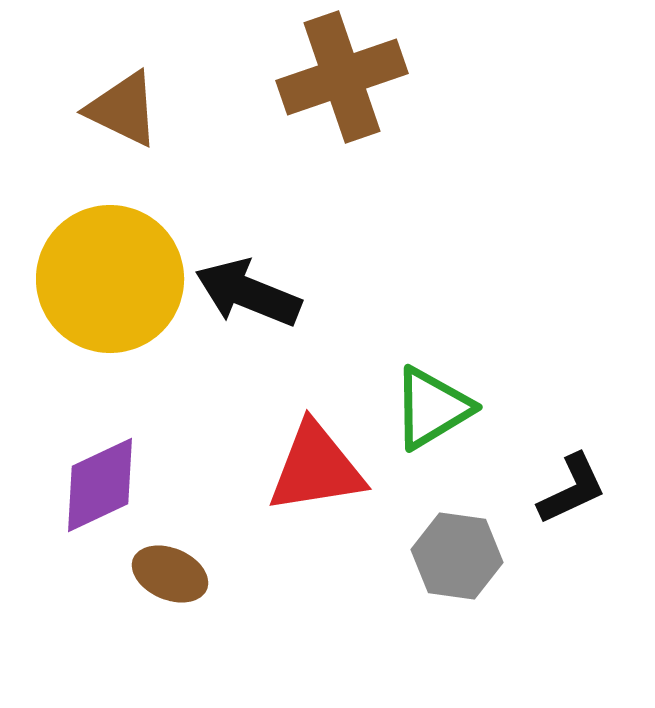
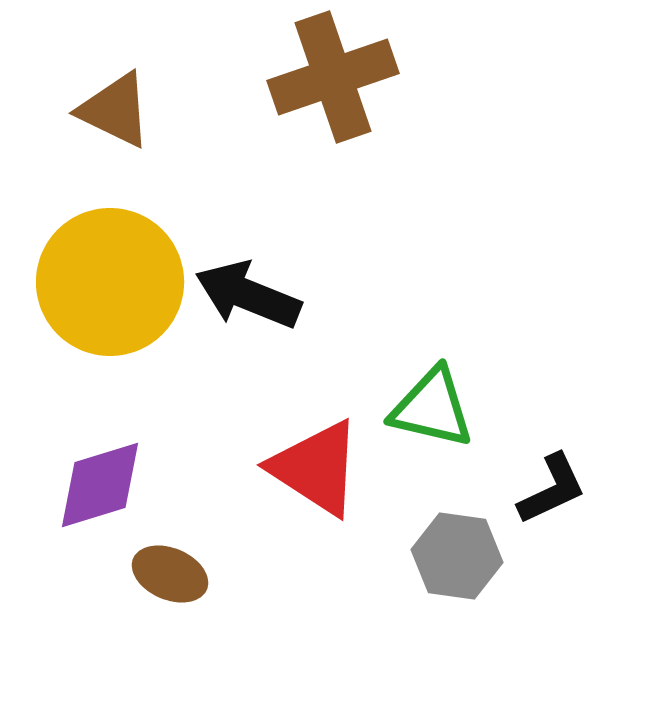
brown cross: moved 9 px left
brown triangle: moved 8 px left, 1 px down
yellow circle: moved 3 px down
black arrow: moved 2 px down
green triangle: rotated 44 degrees clockwise
red triangle: rotated 42 degrees clockwise
purple diamond: rotated 8 degrees clockwise
black L-shape: moved 20 px left
